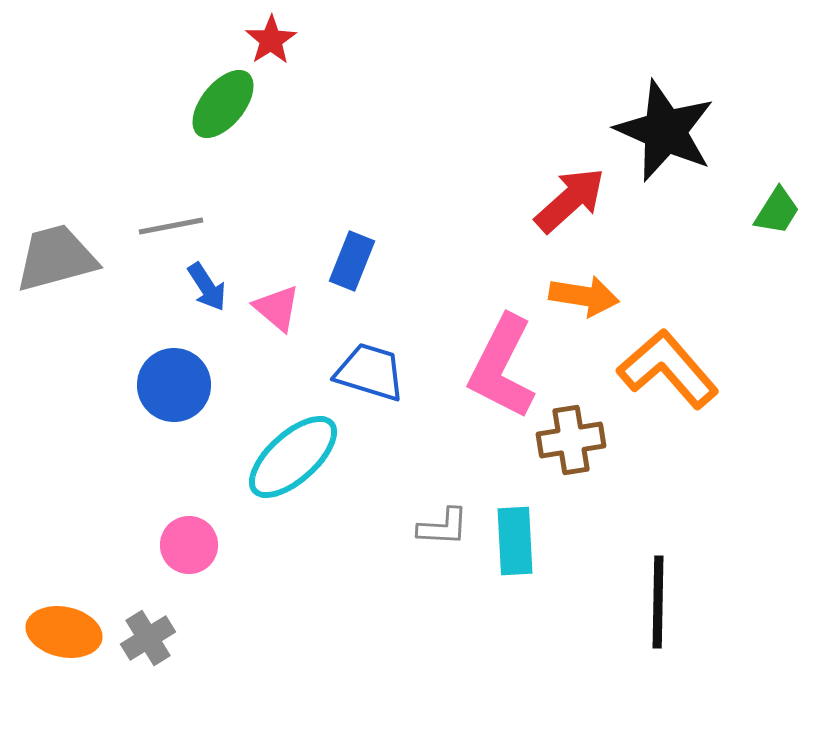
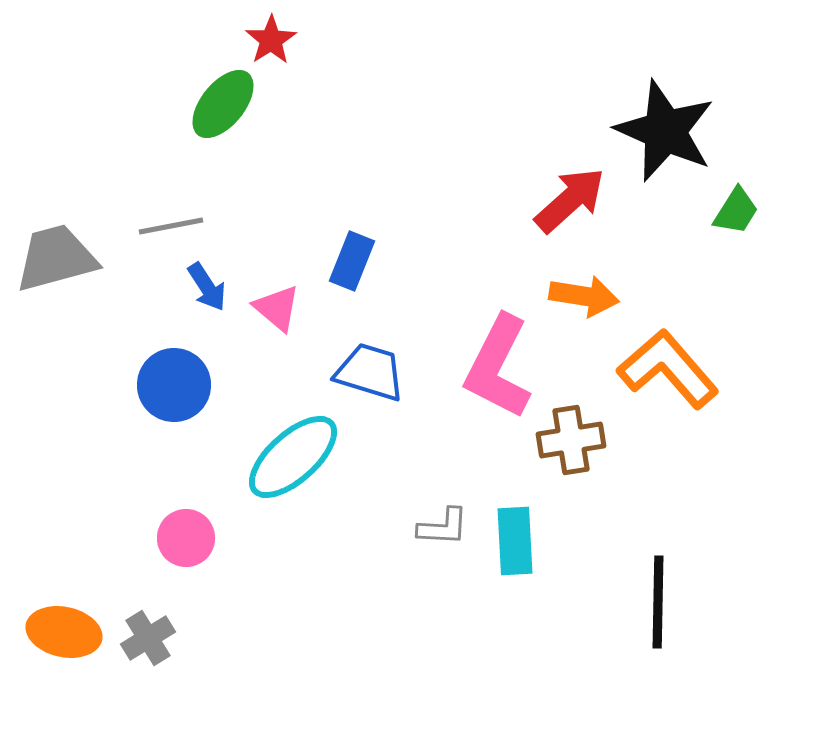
green trapezoid: moved 41 px left
pink L-shape: moved 4 px left
pink circle: moved 3 px left, 7 px up
